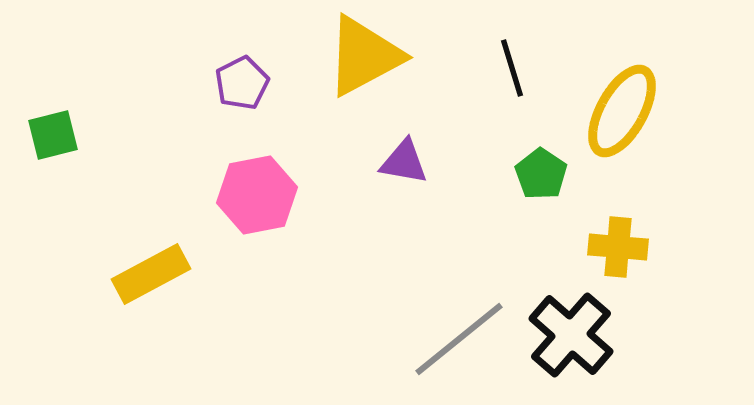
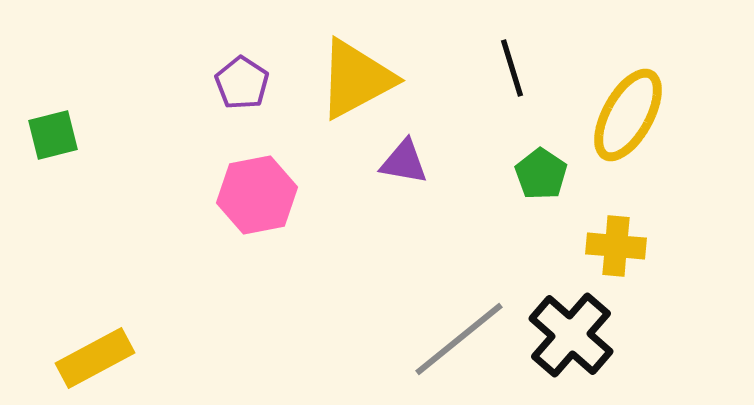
yellow triangle: moved 8 px left, 23 px down
purple pentagon: rotated 12 degrees counterclockwise
yellow ellipse: moved 6 px right, 4 px down
yellow cross: moved 2 px left, 1 px up
yellow rectangle: moved 56 px left, 84 px down
